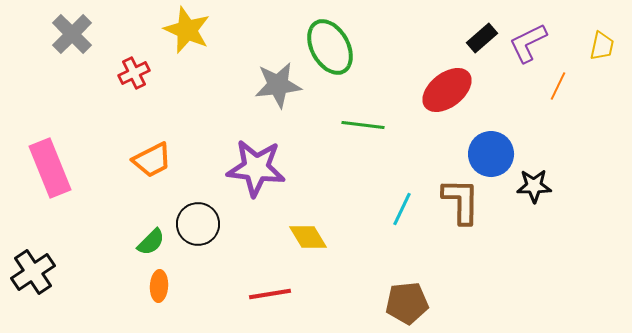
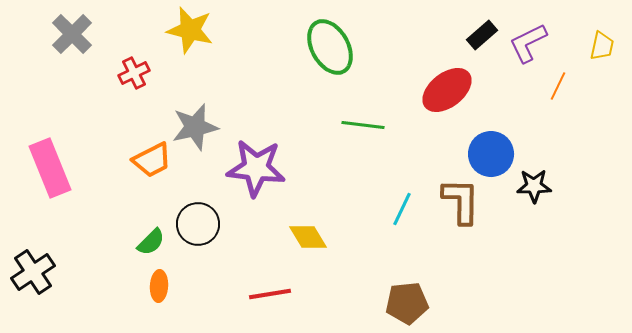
yellow star: moved 3 px right; rotated 9 degrees counterclockwise
black rectangle: moved 3 px up
gray star: moved 83 px left, 42 px down; rotated 6 degrees counterclockwise
